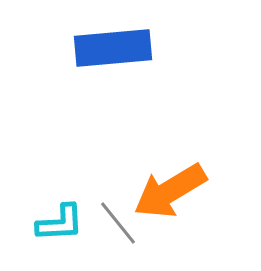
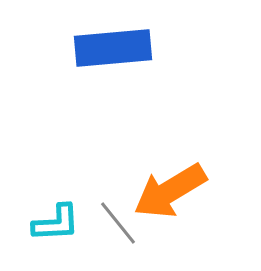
cyan L-shape: moved 4 px left
